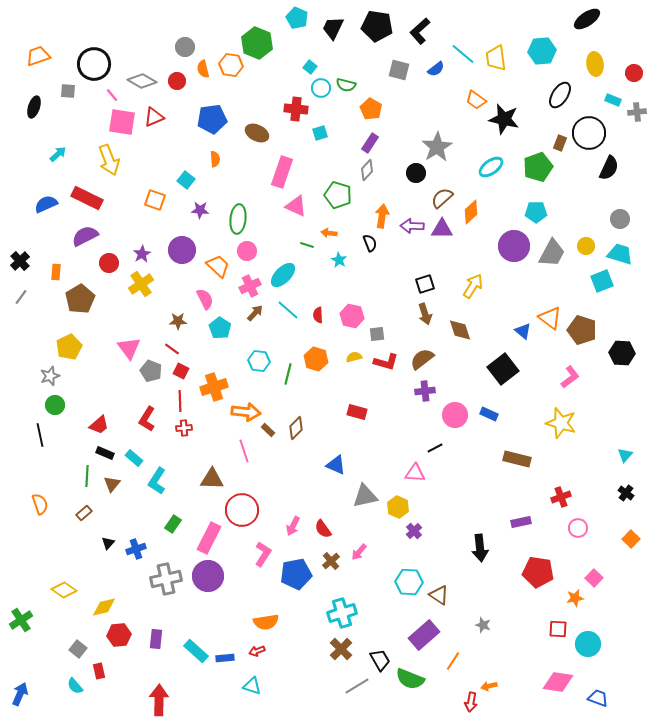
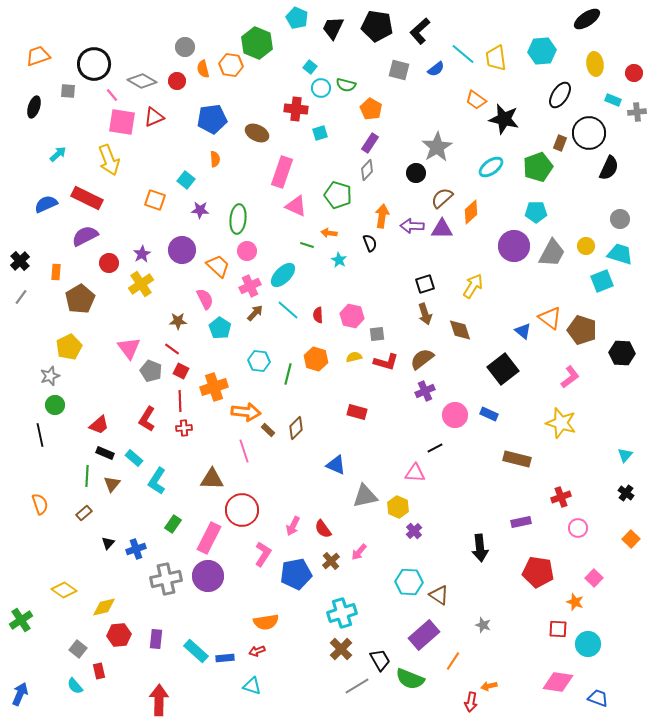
purple cross at (425, 391): rotated 18 degrees counterclockwise
orange star at (575, 598): moved 4 px down; rotated 30 degrees clockwise
